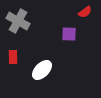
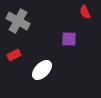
red semicircle: rotated 104 degrees clockwise
purple square: moved 5 px down
red rectangle: moved 1 px right, 2 px up; rotated 64 degrees clockwise
